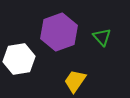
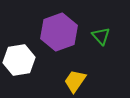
green triangle: moved 1 px left, 1 px up
white hexagon: moved 1 px down
